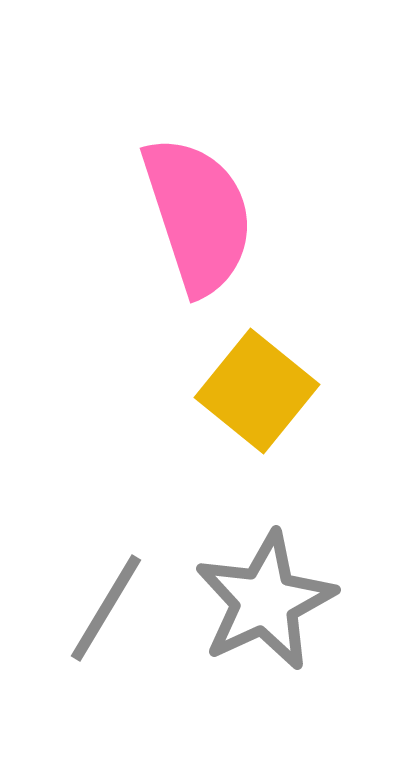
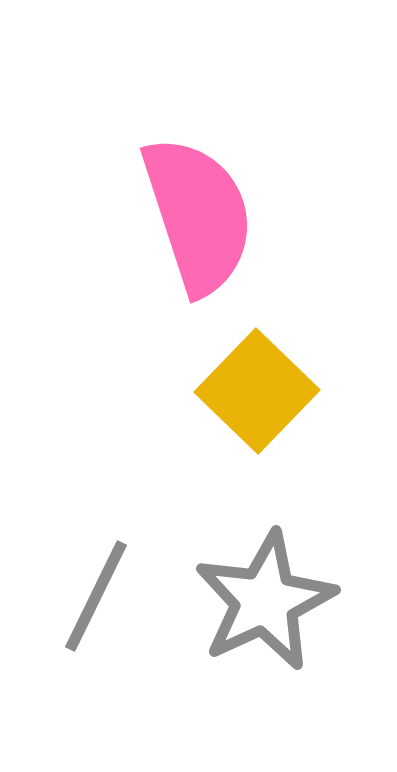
yellow square: rotated 5 degrees clockwise
gray line: moved 10 px left, 12 px up; rotated 5 degrees counterclockwise
